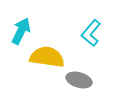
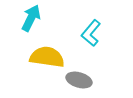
cyan arrow: moved 10 px right, 13 px up
